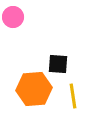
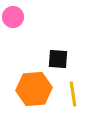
black square: moved 5 px up
yellow line: moved 2 px up
